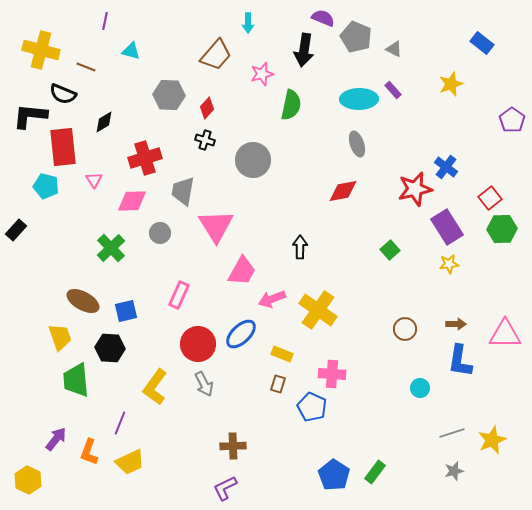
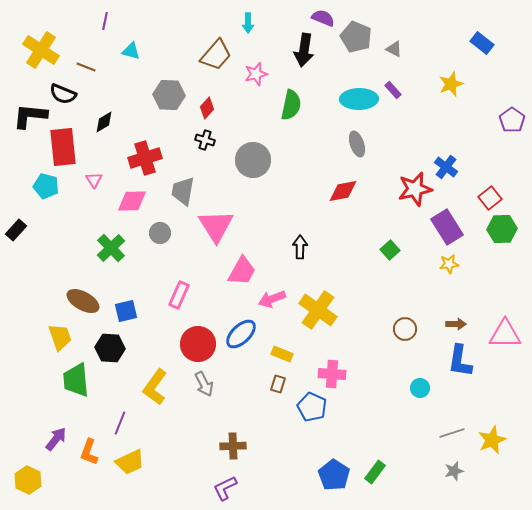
yellow cross at (41, 50): rotated 18 degrees clockwise
pink star at (262, 74): moved 6 px left
